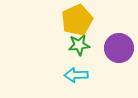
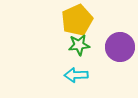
purple circle: moved 1 px right, 1 px up
